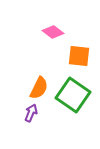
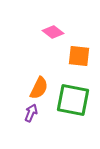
green square: moved 5 px down; rotated 24 degrees counterclockwise
